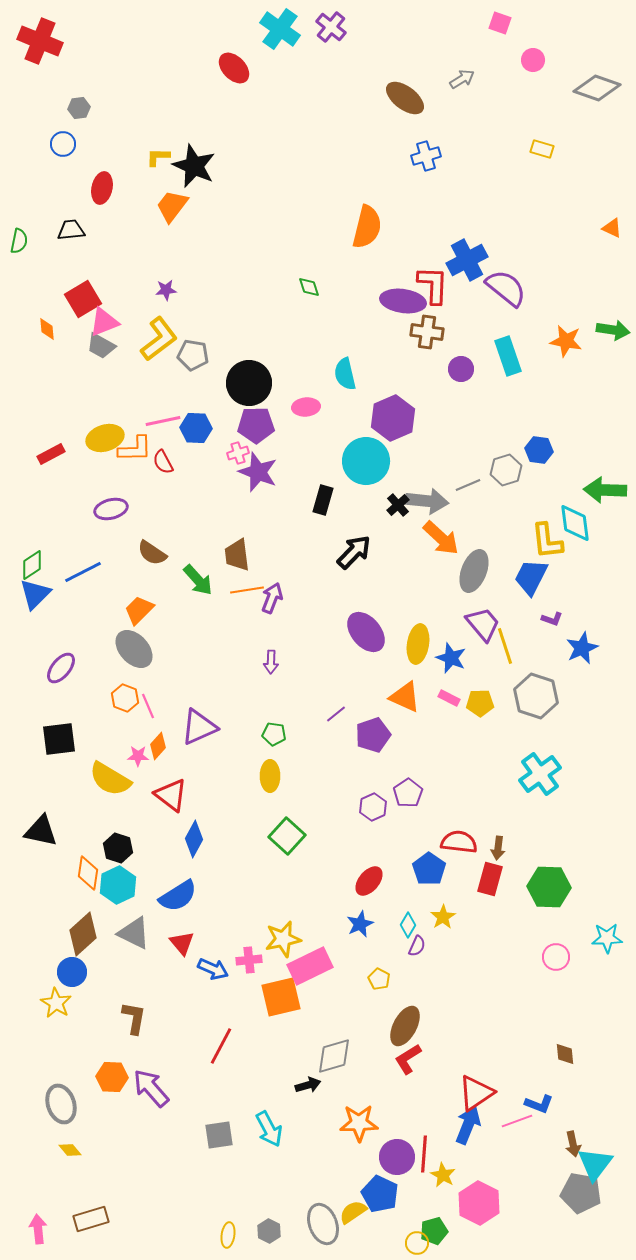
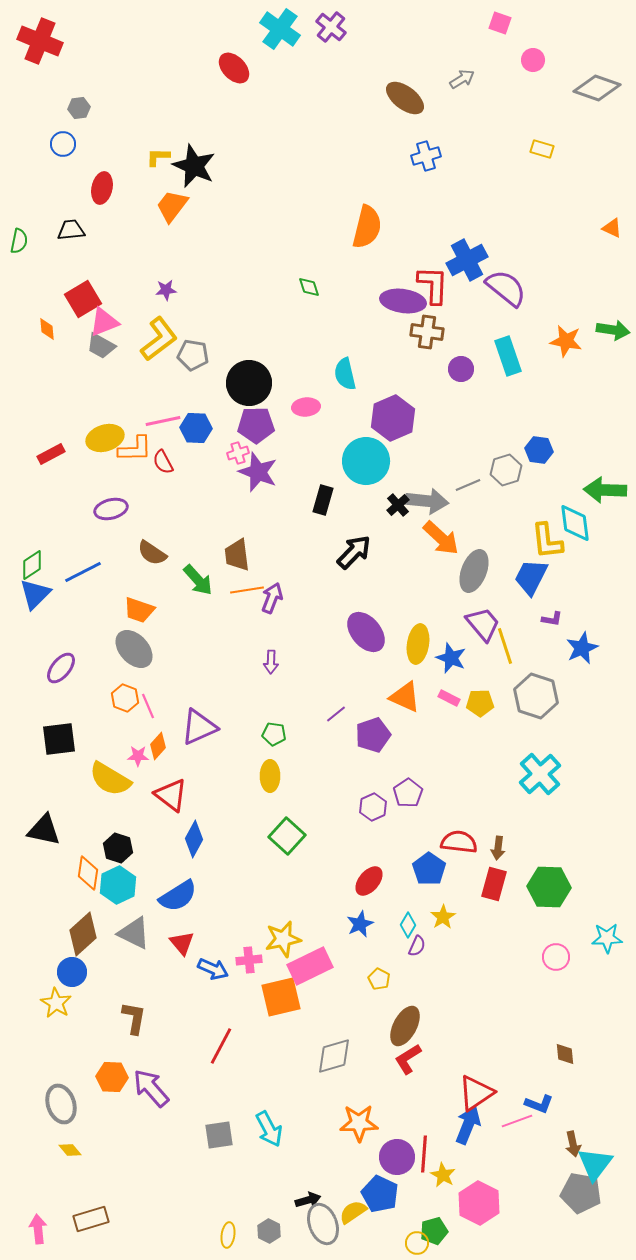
orange trapezoid at (139, 610): rotated 116 degrees counterclockwise
purple L-shape at (552, 619): rotated 10 degrees counterclockwise
cyan cross at (540, 774): rotated 6 degrees counterclockwise
black triangle at (41, 831): moved 3 px right, 1 px up
red rectangle at (490, 879): moved 4 px right, 5 px down
black arrow at (308, 1085): moved 115 px down
